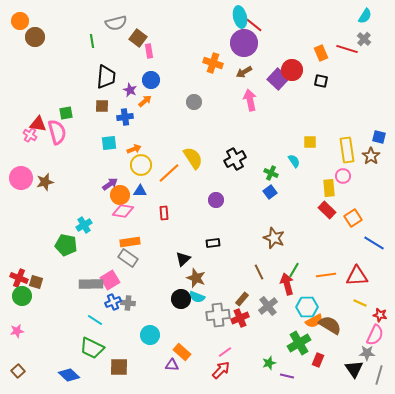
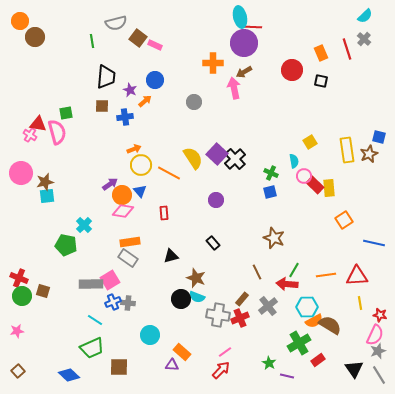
cyan semicircle at (365, 16): rotated 14 degrees clockwise
red line at (254, 25): moved 1 px left, 2 px down; rotated 36 degrees counterclockwise
red line at (347, 49): rotated 55 degrees clockwise
pink rectangle at (149, 51): moved 6 px right, 6 px up; rotated 56 degrees counterclockwise
orange cross at (213, 63): rotated 18 degrees counterclockwise
purple square at (278, 79): moved 61 px left, 75 px down
blue circle at (151, 80): moved 4 px right
pink arrow at (250, 100): moved 16 px left, 12 px up
yellow square at (310, 142): rotated 32 degrees counterclockwise
cyan square at (109, 143): moved 62 px left, 53 px down
brown star at (371, 156): moved 2 px left, 2 px up; rotated 12 degrees clockwise
black cross at (235, 159): rotated 15 degrees counterclockwise
cyan semicircle at (294, 161): rotated 24 degrees clockwise
orange line at (169, 173): rotated 70 degrees clockwise
pink circle at (343, 176): moved 39 px left
pink circle at (21, 178): moved 5 px up
blue triangle at (140, 191): rotated 48 degrees clockwise
blue square at (270, 192): rotated 24 degrees clockwise
orange circle at (120, 195): moved 2 px right
red rectangle at (327, 210): moved 12 px left, 25 px up
orange square at (353, 218): moved 9 px left, 2 px down
cyan cross at (84, 225): rotated 14 degrees counterclockwise
black rectangle at (213, 243): rotated 56 degrees clockwise
blue line at (374, 243): rotated 20 degrees counterclockwise
black triangle at (183, 259): moved 12 px left, 3 px up; rotated 28 degrees clockwise
brown line at (259, 272): moved 2 px left
brown square at (36, 282): moved 7 px right, 9 px down
red arrow at (287, 284): rotated 70 degrees counterclockwise
yellow line at (360, 303): rotated 56 degrees clockwise
gray cross at (218, 315): rotated 15 degrees clockwise
green trapezoid at (92, 348): rotated 50 degrees counterclockwise
gray star at (367, 353): moved 11 px right, 2 px up; rotated 21 degrees counterclockwise
red rectangle at (318, 360): rotated 32 degrees clockwise
green star at (269, 363): rotated 24 degrees counterclockwise
gray line at (379, 375): rotated 48 degrees counterclockwise
